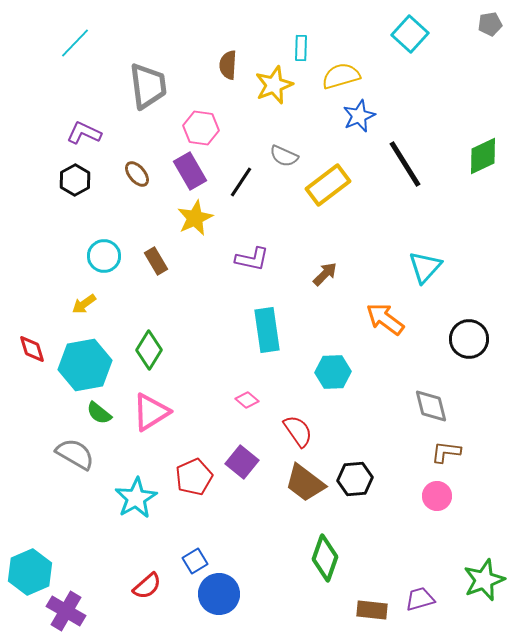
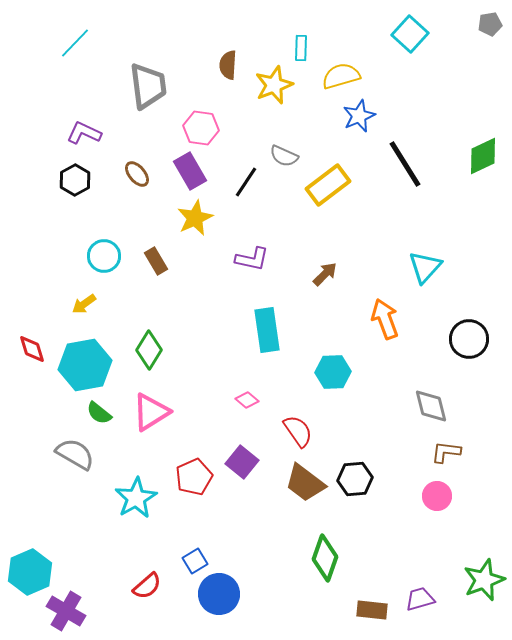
black line at (241, 182): moved 5 px right
orange arrow at (385, 319): rotated 33 degrees clockwise
